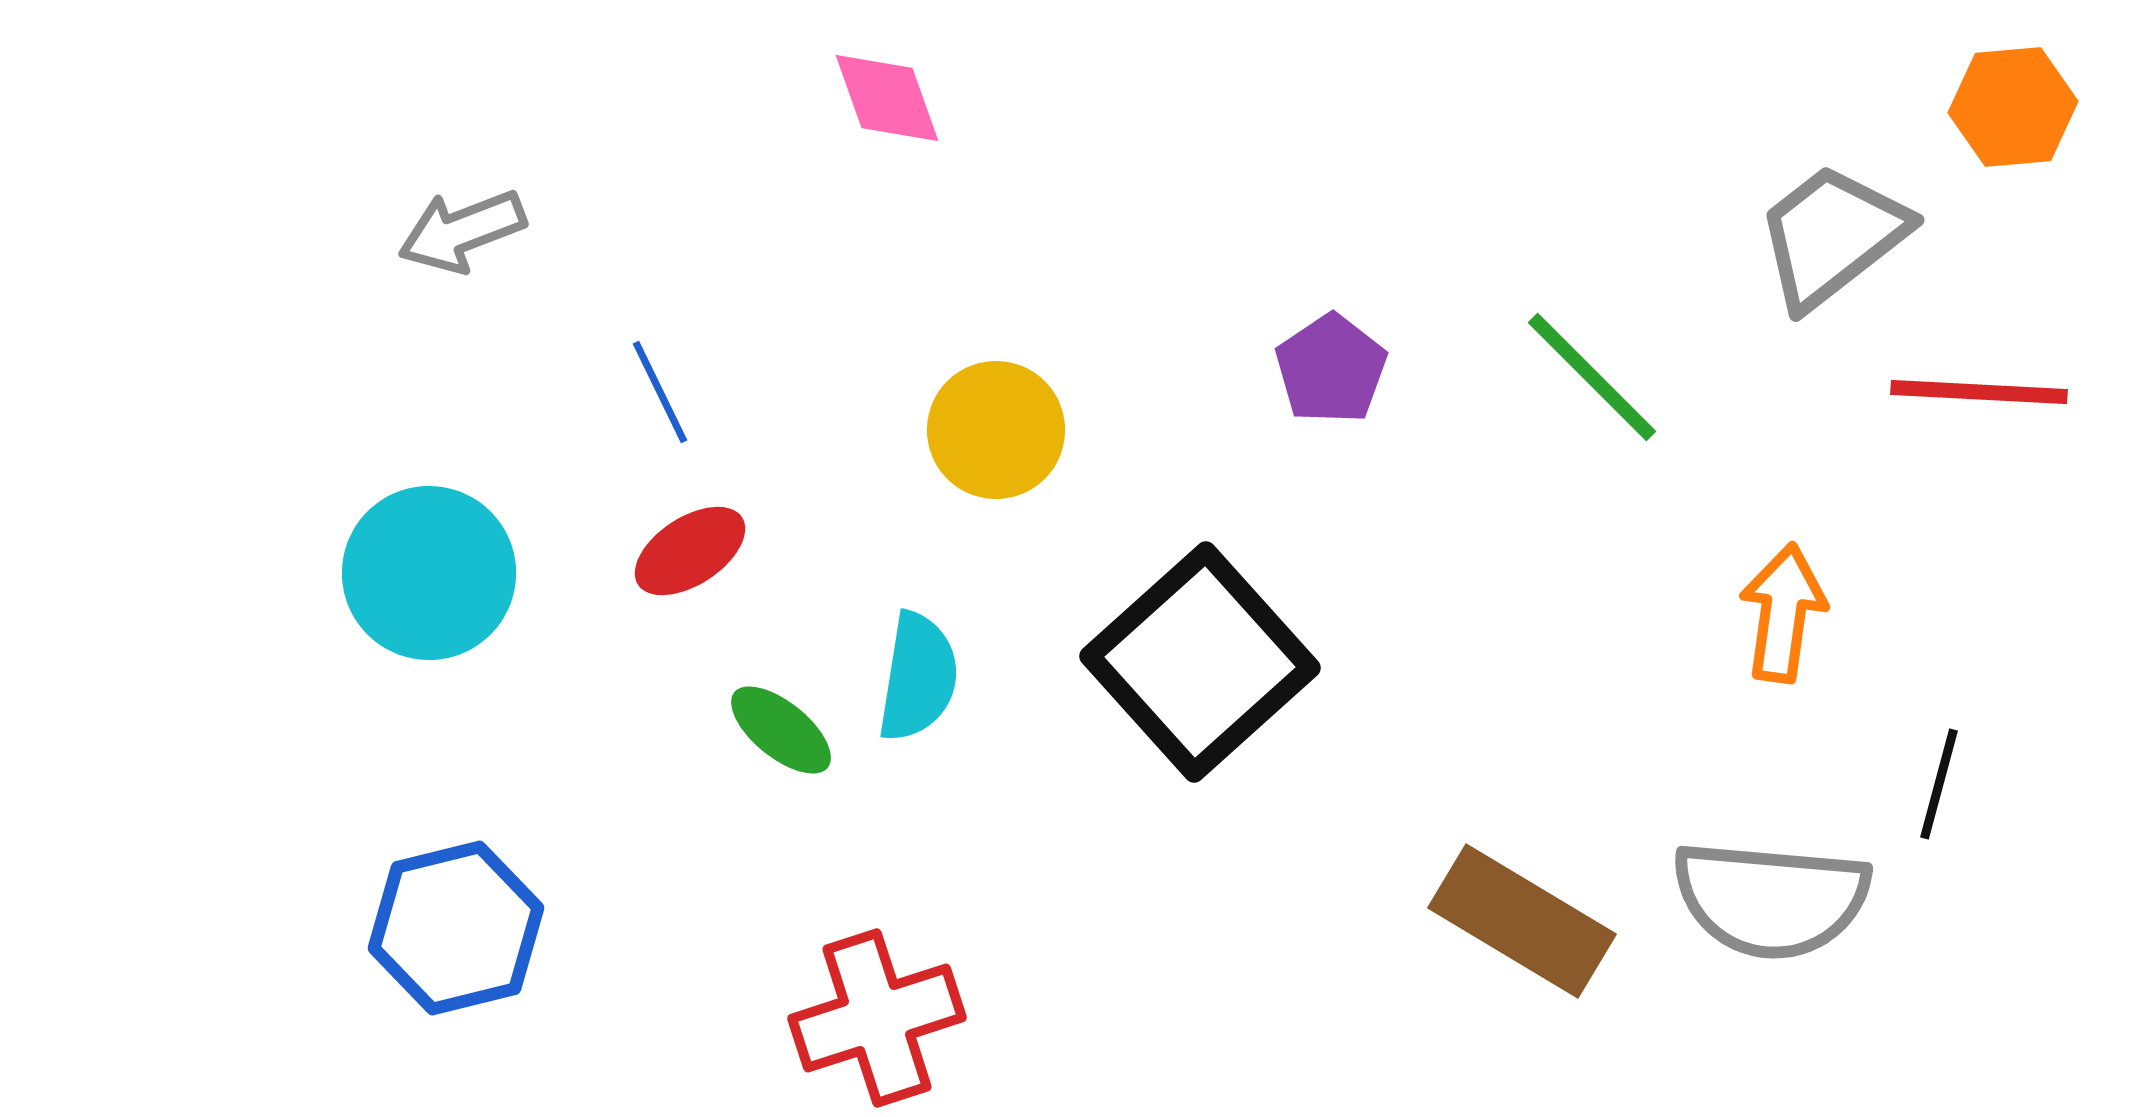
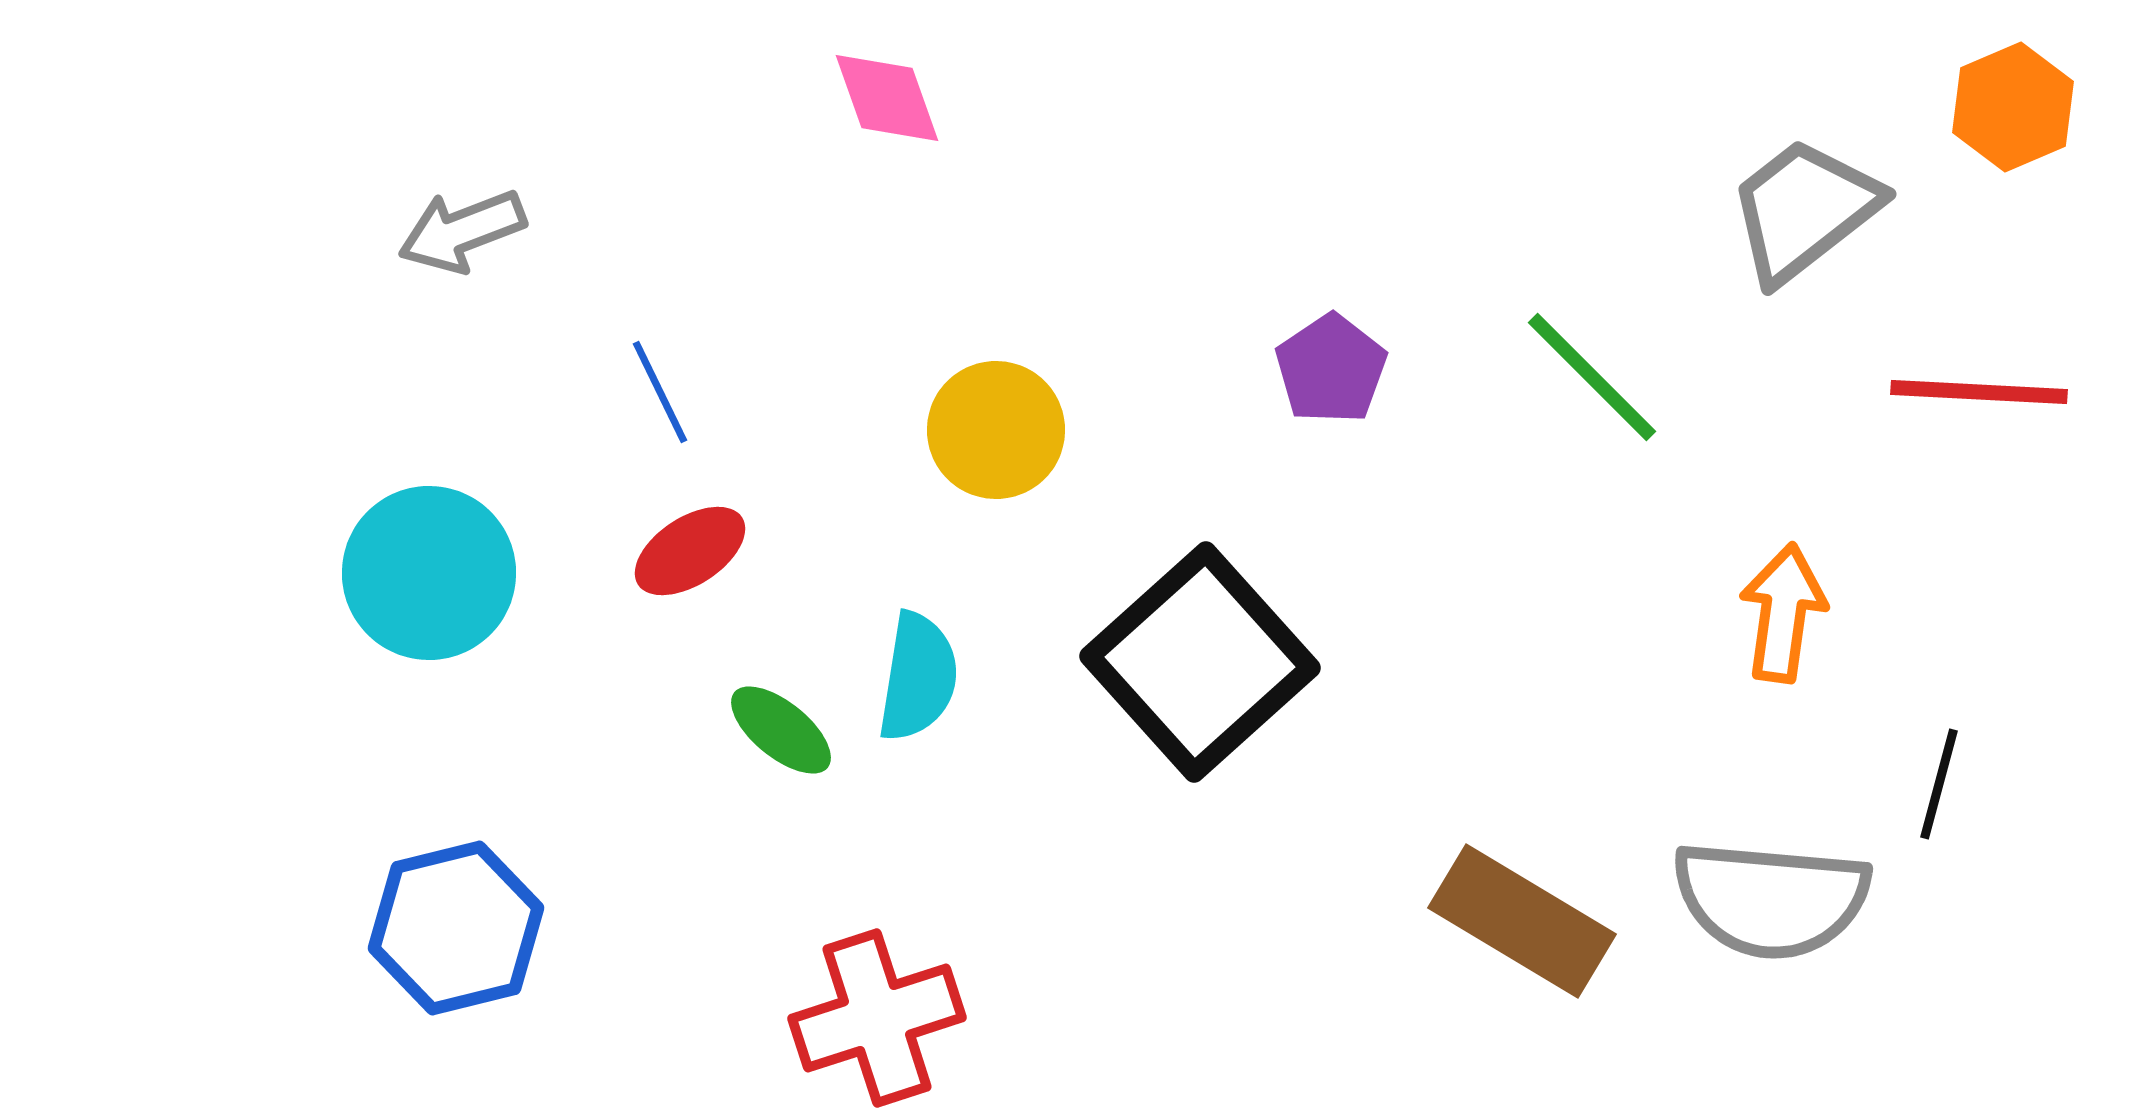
orange hexagon: rotated 18 degrees counterclockwise
gray trapezoid: moved 28 px left, 26 px up
